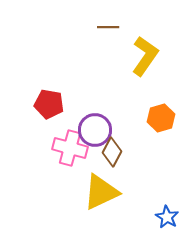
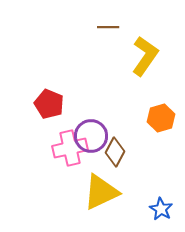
red pentagon: rotated 12 degrees clockwise
purple circle: moved 4 px left, 6 px down
pink cross: rotated 28 degrees counterclockwise
brown diamond: moved 3 px right
blue star: moved 6 px left, 8 px up
